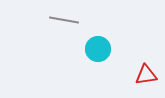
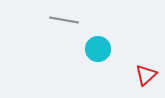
red triangle: rotated 35 degrees counterclockwise
